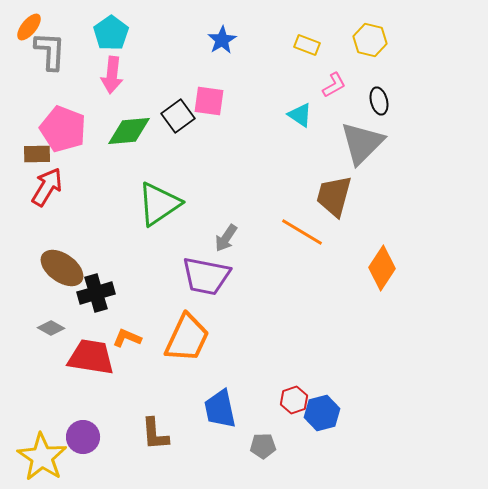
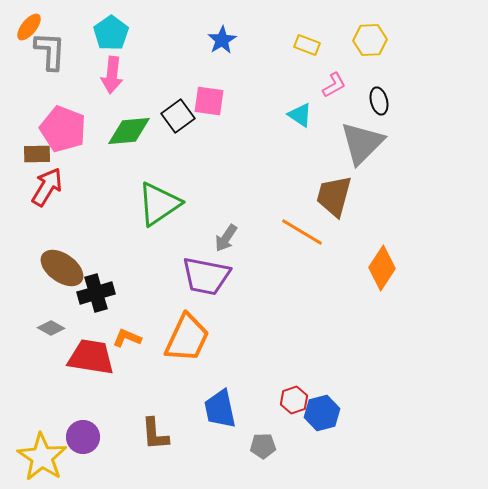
yellow hexagon: rotated 16 degrees counterclockwise
